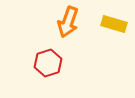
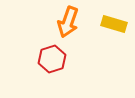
red hexagon: moved 4 px right, 4 px up
